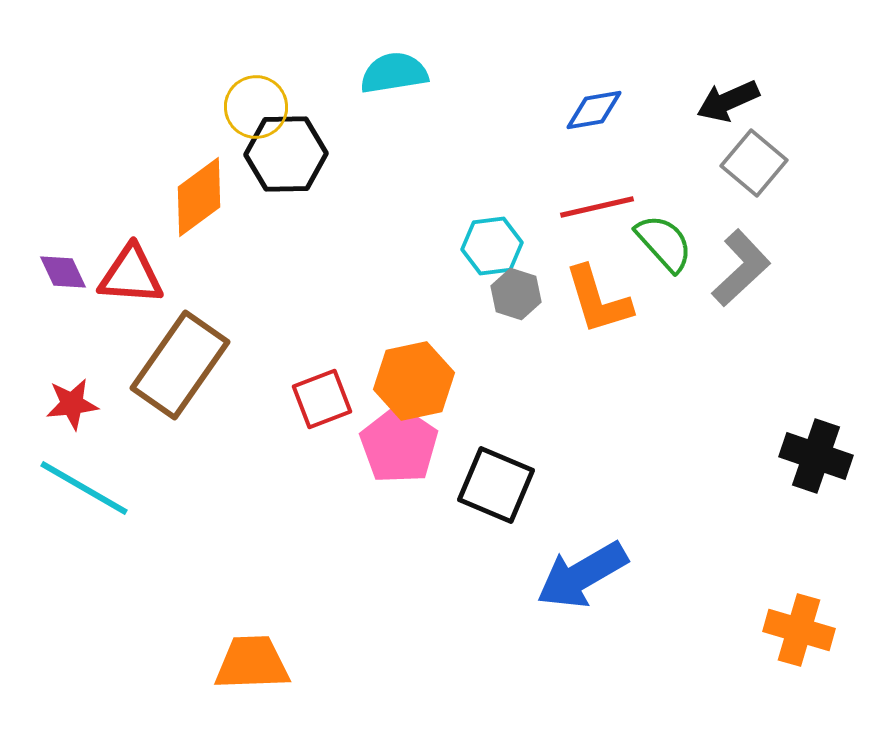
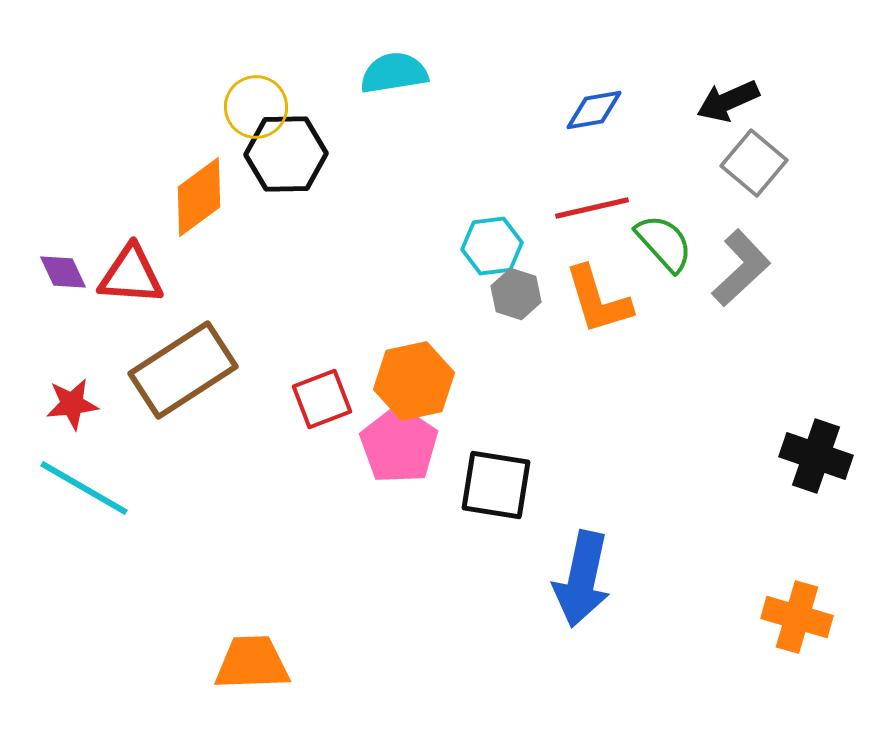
red line: moved 5 px left, 1 px down
brown rectangle: moved 3 px right, 5 px down; rotated 22 degrees clockwise
black square: rotated 14 degrees counterclockwise
blue arrow: moved 4 px down; rotated 48 degrees counterclockwise
orange cross: moved 2 px left, 13 px up
